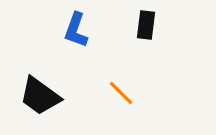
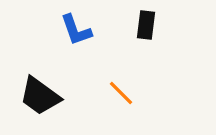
blue L-shape: rotated 39 degrees counterclockwise
